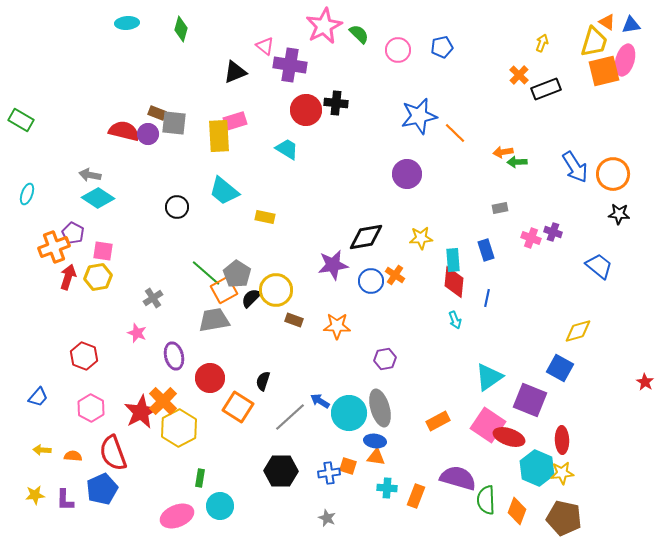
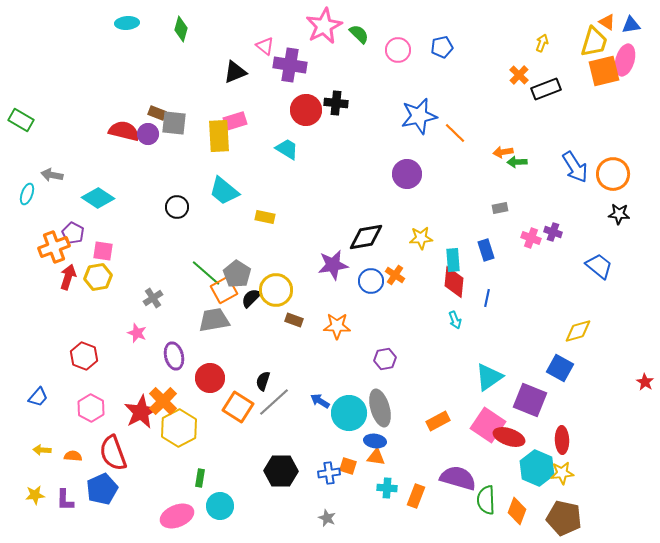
gray arrow at (90, 175): moved 38 px left
gray line at (290, 417): moved 16 px left, 15 px up
